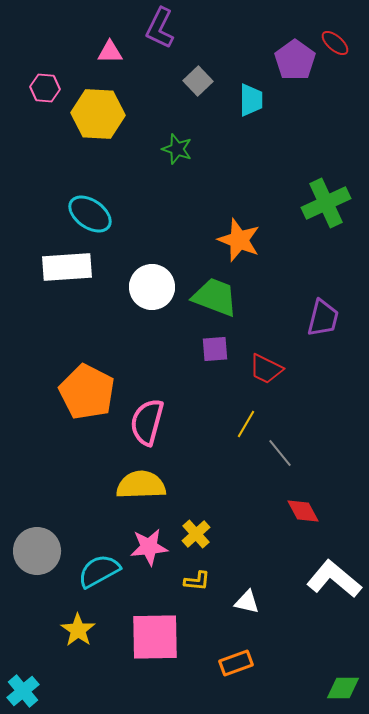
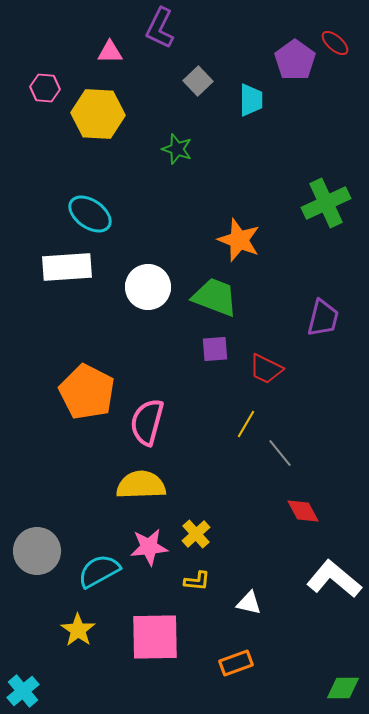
white circle: moved 4 px left
white triangle: moved 2 px right, 1 px down
